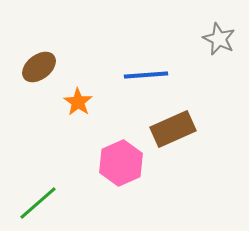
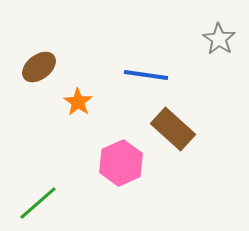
gray star: rotated 8 degrees clockwise
blue line: rotated 12 degrees clockwise
brown rectangle: rotated 66 degrees clockwise
